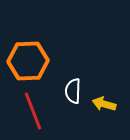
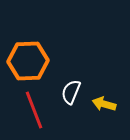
white semicircle: moved 2 px left, 1 px down; rotated 20 degrees clockwise
red line: moved 1 px right, 1 px up
